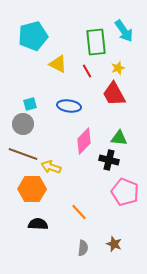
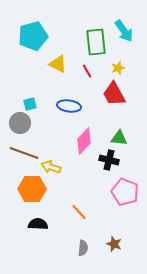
gray circle: moved 3 px left, 1 px up
brown line: moved 1 px right, 1 px up
